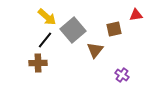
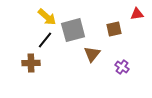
red triangle: moved 1 px right, 1 px up
gray square: rotated 25 degrees clockwise
brown triangle: moved 3 px left, 4 px down
brown cross: moved 7 px left
purple cross: moved 8 px up
